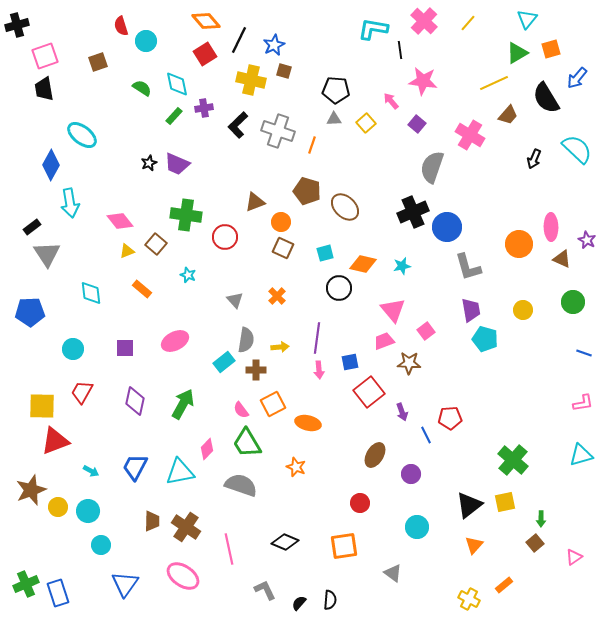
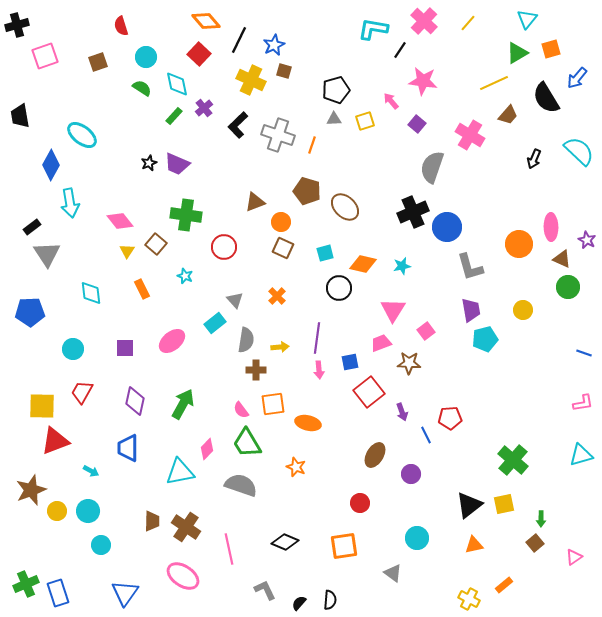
cyan circle at (146, 41): moved 16 px down
black line at (400, 50): rotated 42 degrees clockwise
red square at (205, 54): moved 6 px left; rotated 15 degrees counterclockwise
yellow cross at (251, 80): rotated 12 degrees clockwise
black trapezoid at (44, 89): moved 24 px left, 27 px down
black pentagon at (336, 90): rotated 20 degrees counterclockwise
purple cross at (204, 108): rotated 30 degrees counterclockwise
yellow square at (366, 123): moved 1 px left, 2 px up; rotated 24 degrees clockwise
gray cross at (278, 131): moved 4 px down
cyan semicircle at (577, 149): moved 2 px right, 2 px down
red circle at (225, 237): moved 1 px left, 10 px down
yellow triangle at (127, 251): rotated 35 degrees counterclockwise
gray L-shape at (468, 267): moved 2 px right
cyan star at (188, 275): moved 3 px left, 1 px down
orange rectangle at (142, 289): rotated 24 degrees clockwise
green circle at (573, 302): moved 5 px left, 15 px up
pink triangle at (393, 310): rotated 12 degrees clockwise
cyan pentagon at (485, 339): rotated 30 degrees counterclockwise
pink ellipse at (175, 341): moved 3 px left; rotated 12 degrees counterclockwise
pink trapezoid at (384, 341): moved 3 px left, 2 px down
cyan rectangle at (224, 362): moved 9 px left, 39 px up
orange square at (273, 404): rotated 20 degrees clockwise
blue trapezoid at (135, 467): moved 7 px left, 19 px up; rotated 28 degrees counterclockwise
yellow square at (505, 502): moved 1 px left, 2 px down
yellow circle at (58, 507): moved 1 px left, 4 px down
cyan circle at (417, 527): moved 11 px down
orange triangle at (474, 545): rotated 36 degrees clockwise
blue triangle at (125, 584): moved 9 px down
